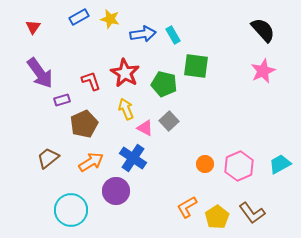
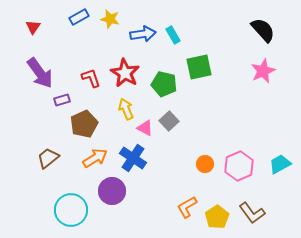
green square: moved 3 px right, 1 px down; rotated 20 degrees counterclockwise
red L-shape: moved 3 px up
orange arrow: moved 4 px right, 4 px up
purple circle: moved 4 px left
